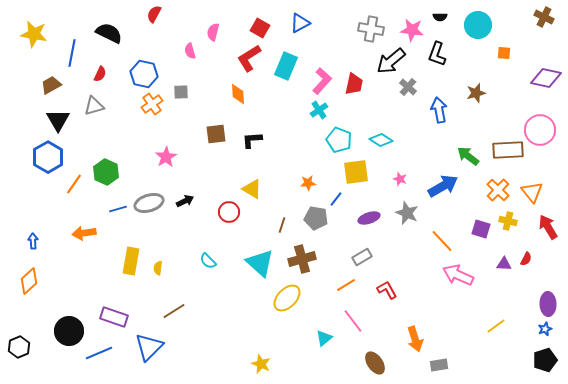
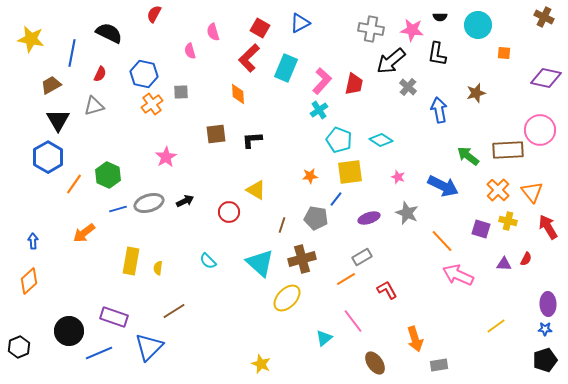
pink semicircle at (213, 32): rotated 30 degrees counterclockwise
yellow star at (34, 34): moved 3 px left, 5 px down
black L-shape at (437, 54): rotated 10 degrees counterclockwise
red L-shape at (249, 58): rotated 12 degrees counterclockwise
cyan rectangle at (286, 66): moved 2 px down
green hexagon at (106, 172): moved 2 px right, 3 px down
yellow square at (356, 172): moved 6 px left
pink star at (400, 179): moved 2 px left, 2 px up
orange star at (308, 183): moved 2 px right, 7 px up
blue arrow at (443, 186): rotated 56 degrees clockwise
yellow triangle at (252, 189): moved 4 px right, 1 px down
orange arrow at (84, 233): rotated 30 degrees counterclockwise
orange line at (346, 285): moved 6 px up
blue star at (545, 329): rotated 24 degrees clockwise
